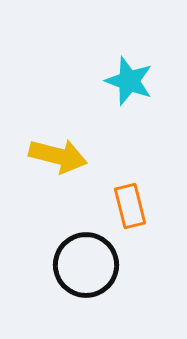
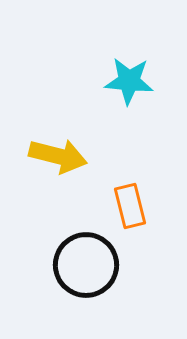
cyan star: rotated 15 degrees counterclockwise
